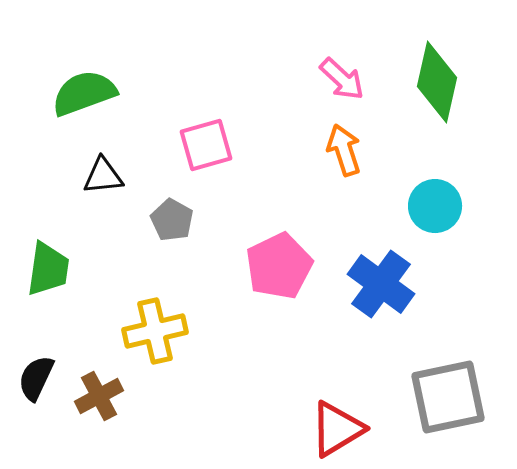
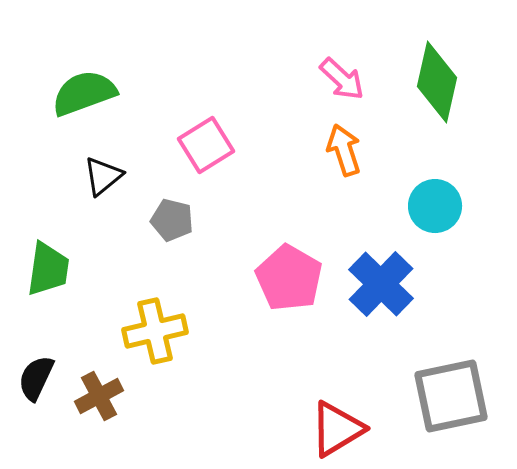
pink square: rotated 16 degrees counterclockwise
black triangle: rotated 33 degrees counterclockwise
gray pentagon: rotated 15 degrees counterclockwise
pink pentagon: moved 10 px right, 12 px down; rotated 16 degrees counterclockwise
blue cross: rotated 8 degrees clockwise
gray square: moved 3 px right, 1 px up
